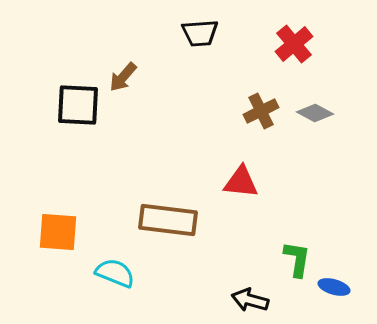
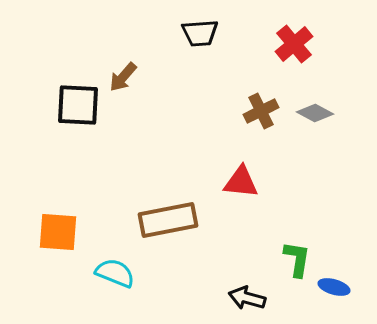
brown rectangle: rotated 18 degrees counterclockwise
black arrow: moved 3 px left, 2 px up
